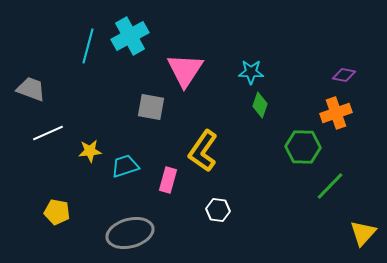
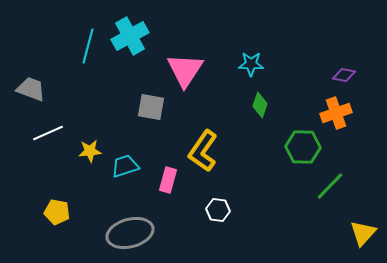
cyan star: moved 8 px up
